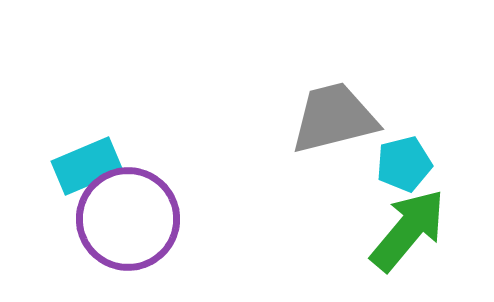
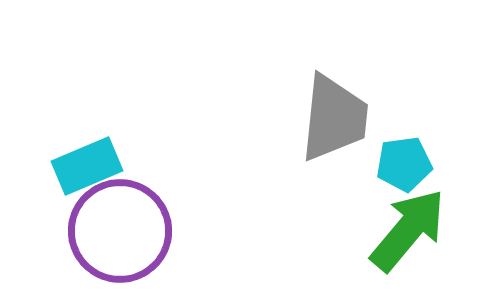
gray trapezoid: rotated 110 degrees clockwise
cyan pentagon: rotated 6 degrees clockwise
purple circle: moved 8 px left, 12 px down
